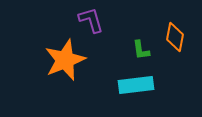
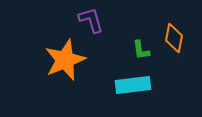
orange diamond: moved 1 px left, 1 px down
cyan rectangle: moved 3 px left
